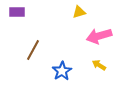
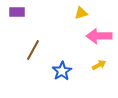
yellow triangle: moved 2 px right, 1 px down
pink arrow: rotated 15 degrees clockwise
yellow arrow: rotated 120 degrees clockwise
